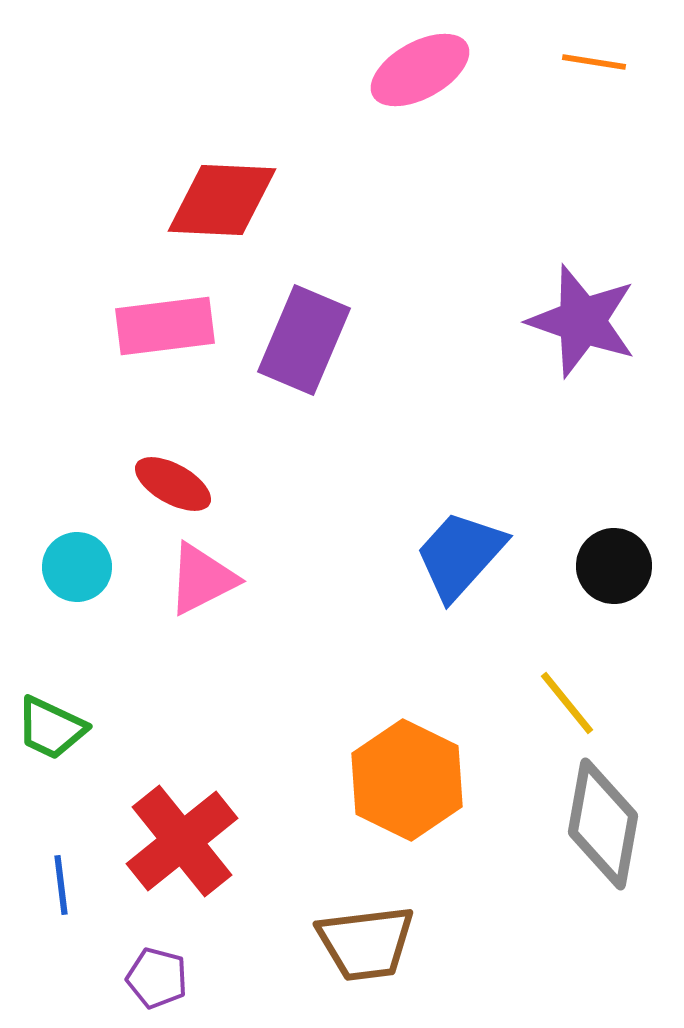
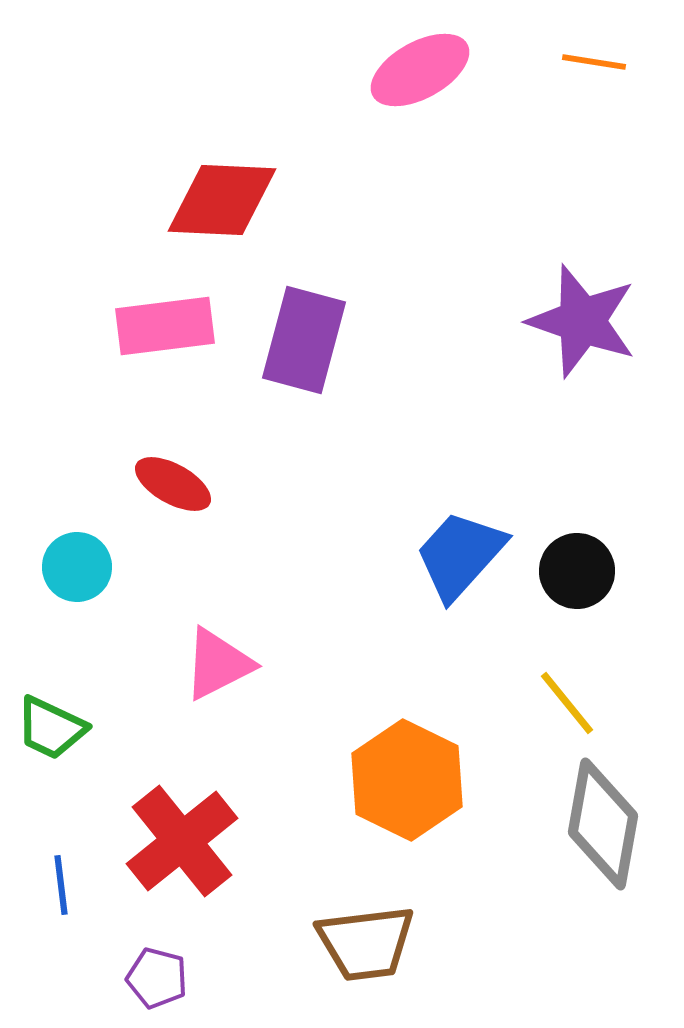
purple rectangle: rotated 8 degrees counterclockwise
black circle: moved 37 px left, 5 px down
pink triangle: moved 16 px right, 85 px down
